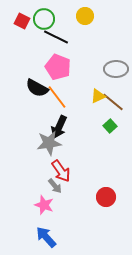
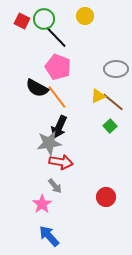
black line: rotated 20 degrees clockwise
red arrow: moved 9 px up; rotated 45 degrees counterclockwise
pink star: moved 2 px left, 1 px up; rotated 18 degrees clockwise
blue arrow: moved 3 px right, 1 px up
